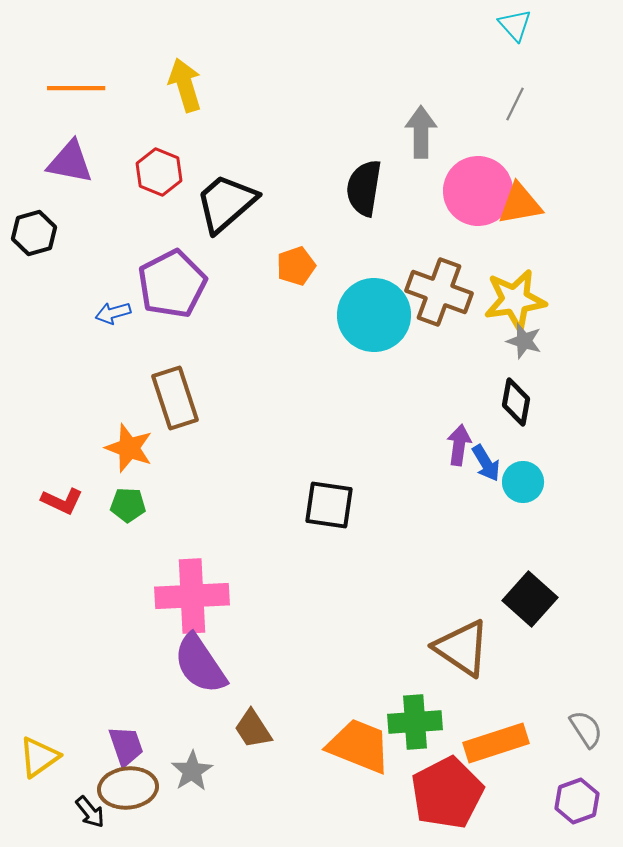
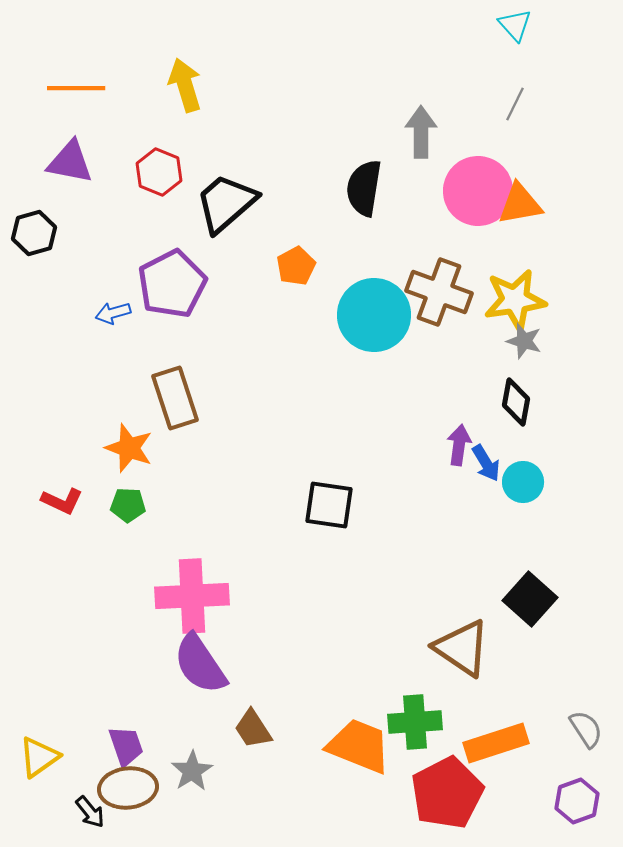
orange pentagon at (296, 266): rotated 9 degrees counterclockwise
